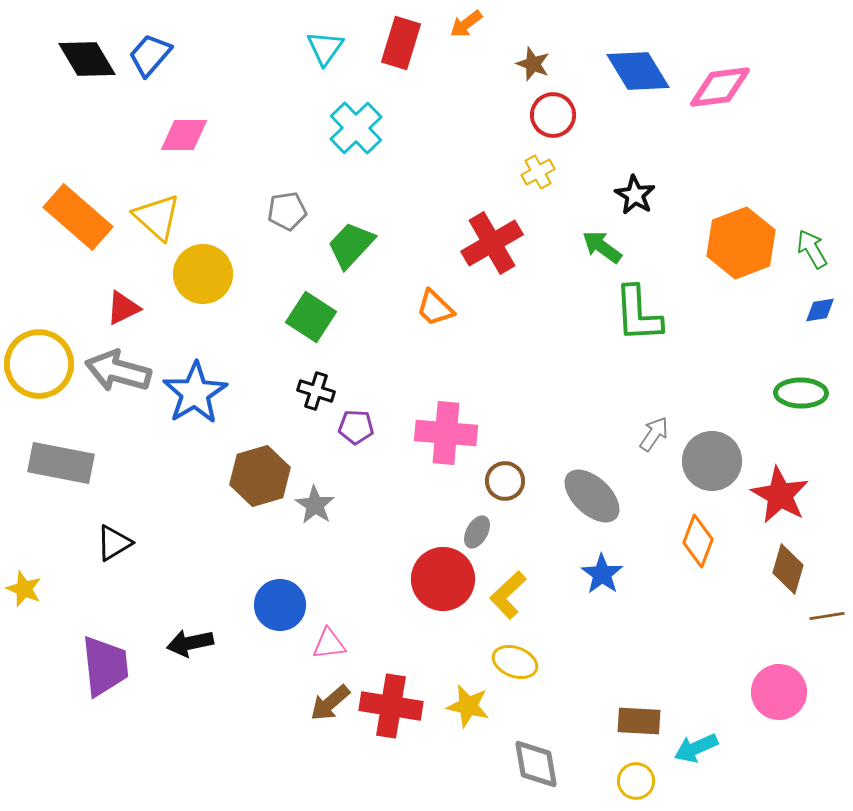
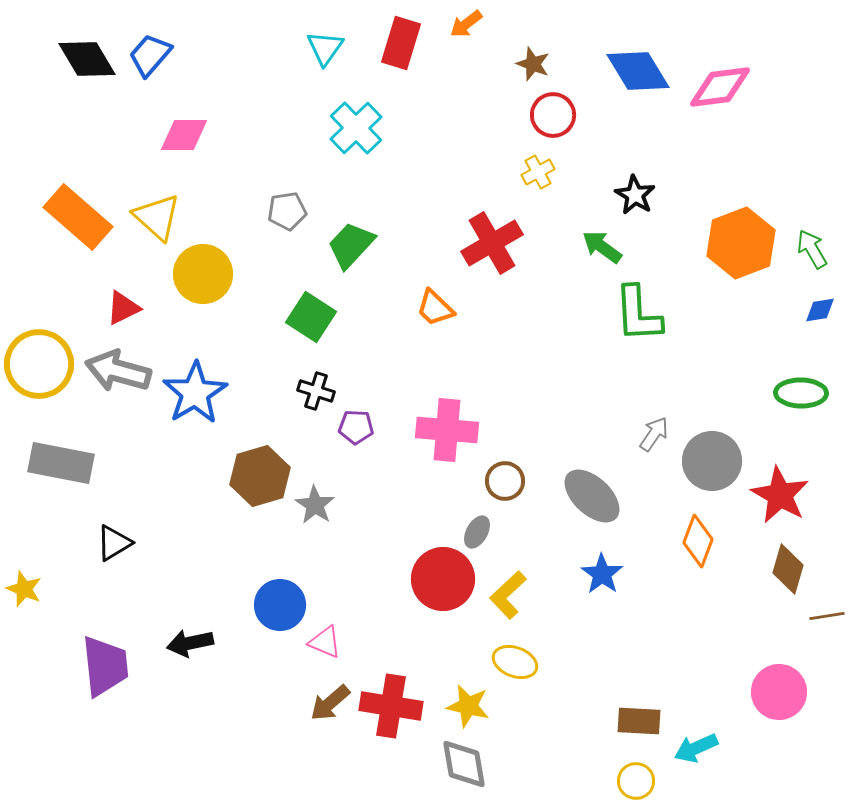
pink cross at (446, 433): moved 1 px right, 3 px up
pink triangle at (329, 644): moved 4 px left, 2 px up; rotated 30 degrees clockwise
gray diamond at (536, 764): moved 72 px left
